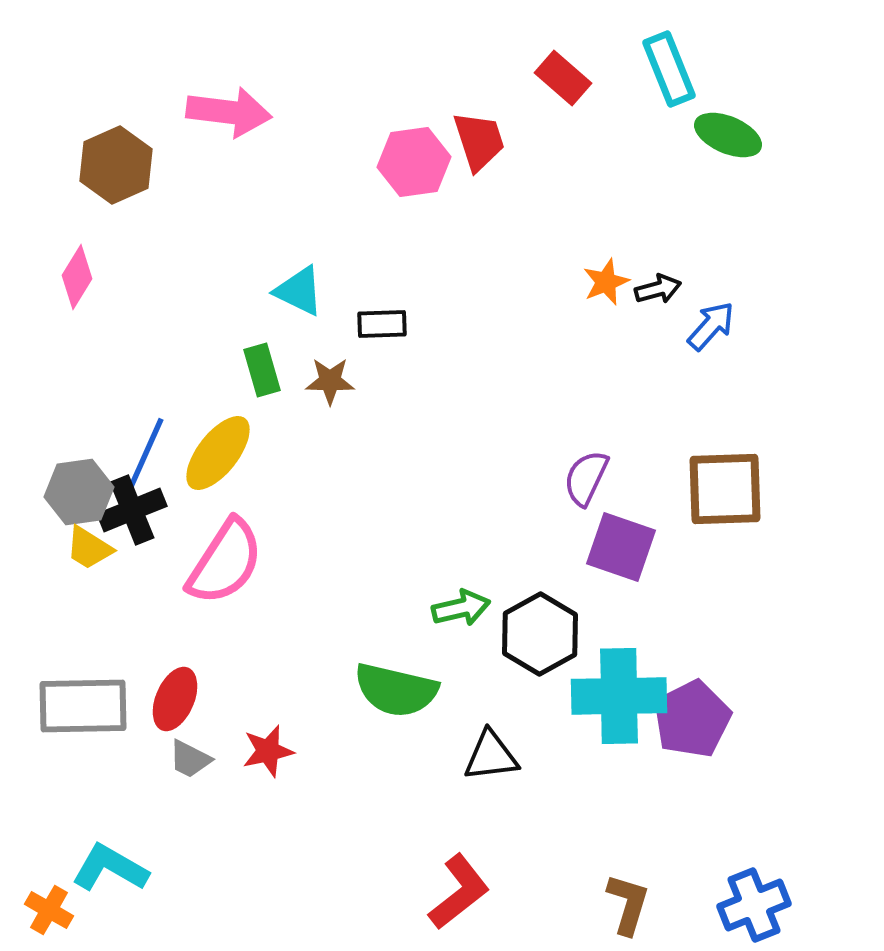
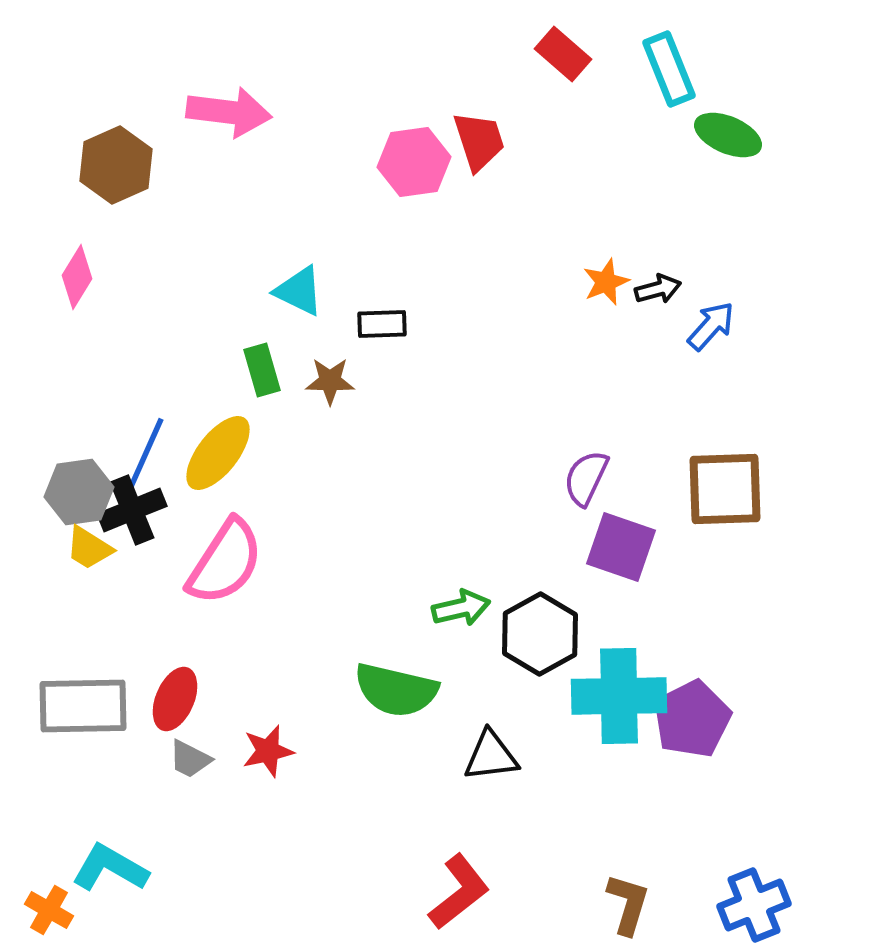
red rectangle: moved 24 px up
